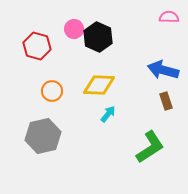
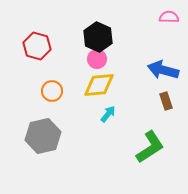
pink circle: moved 23 px right, 30 px down
yellow diamond: rotated 8 degrees counterclockwise
